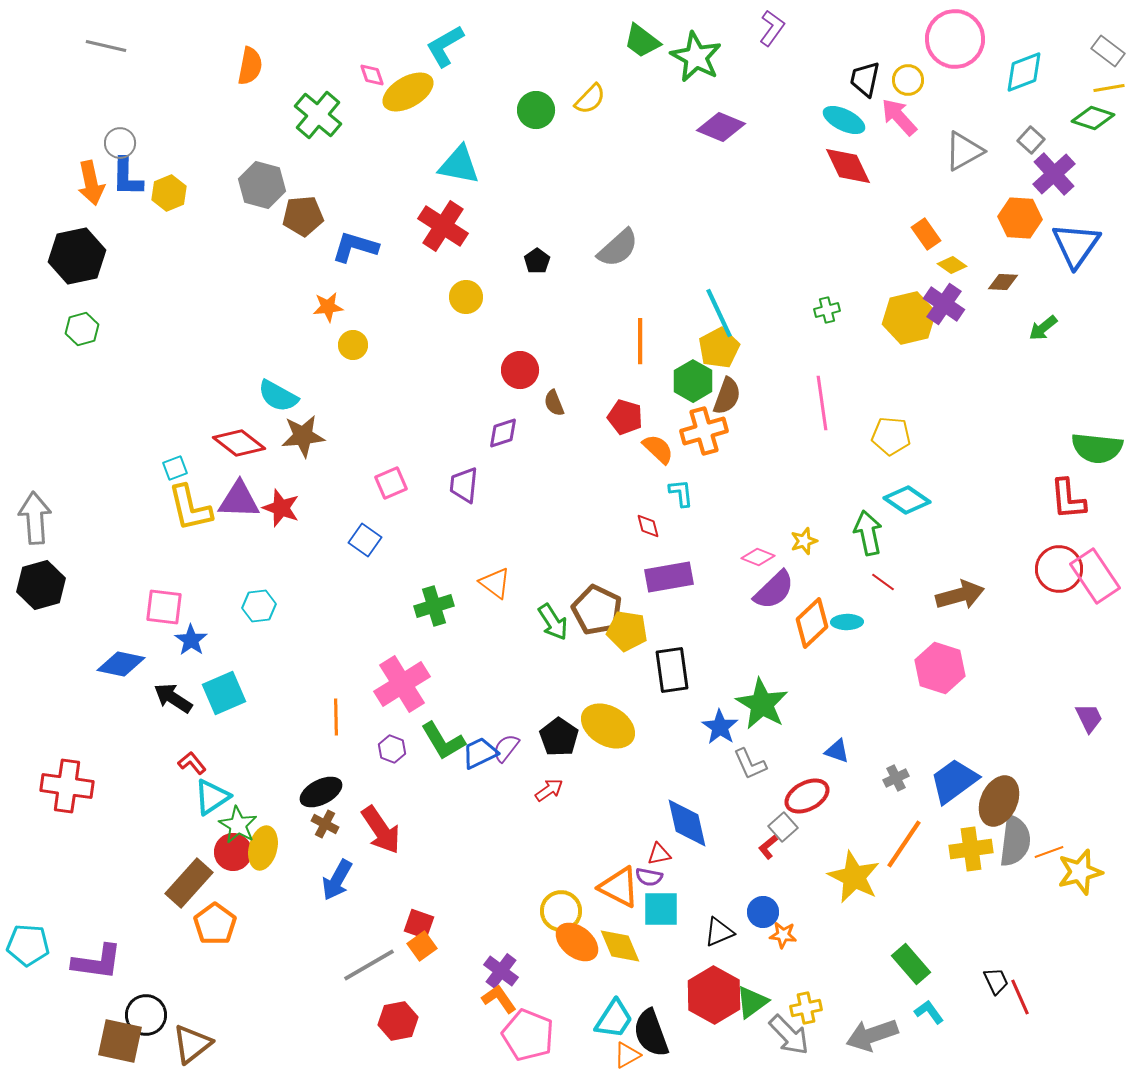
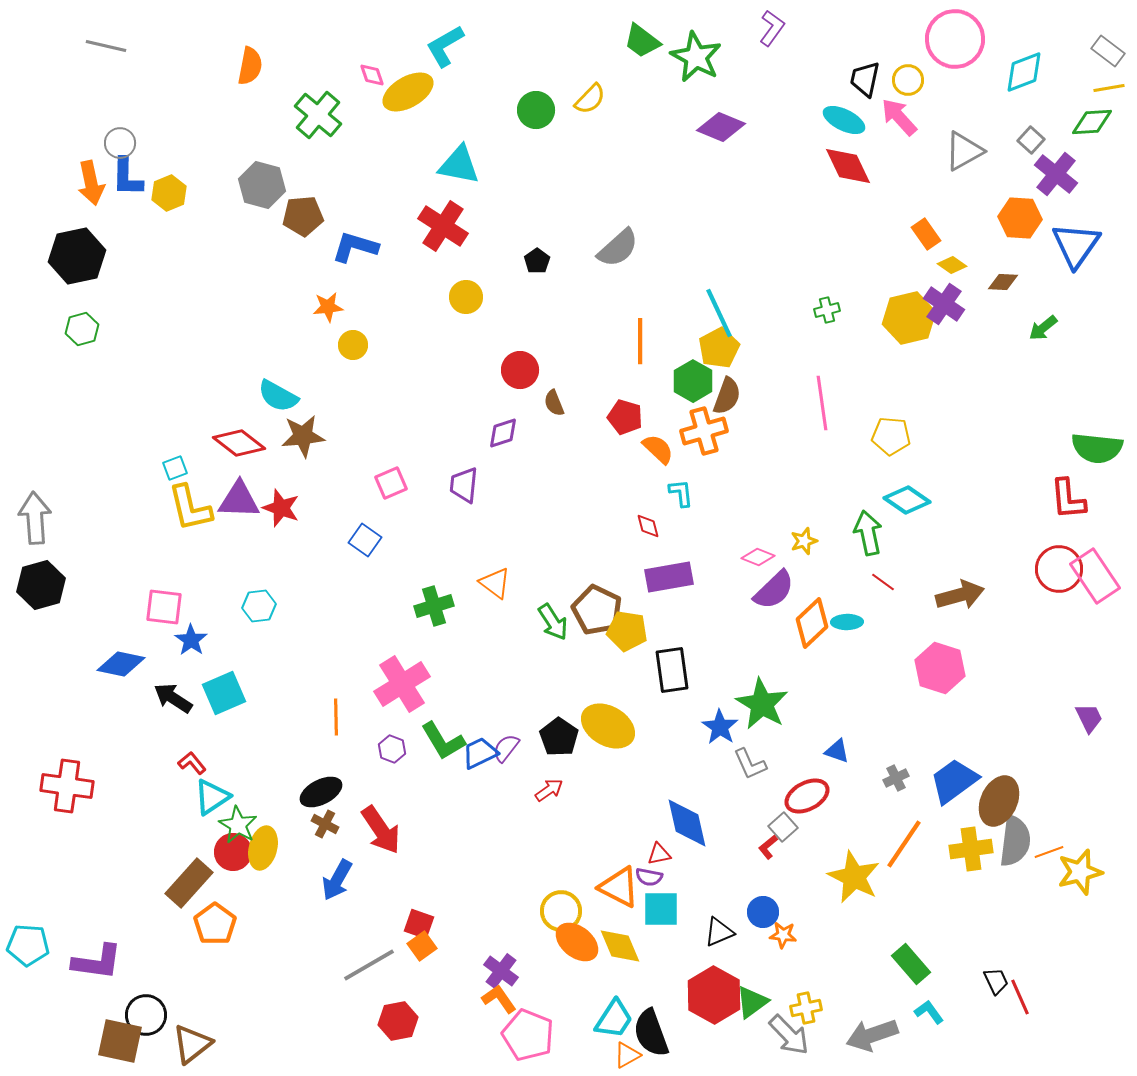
green diamond at (1093, 118): moved 1 px left, 4 px down; rotated 21 degrees counterclockwise
purple cross at (1054, 174): moved 2 px right; rotated 9 degrees counterclockwise
